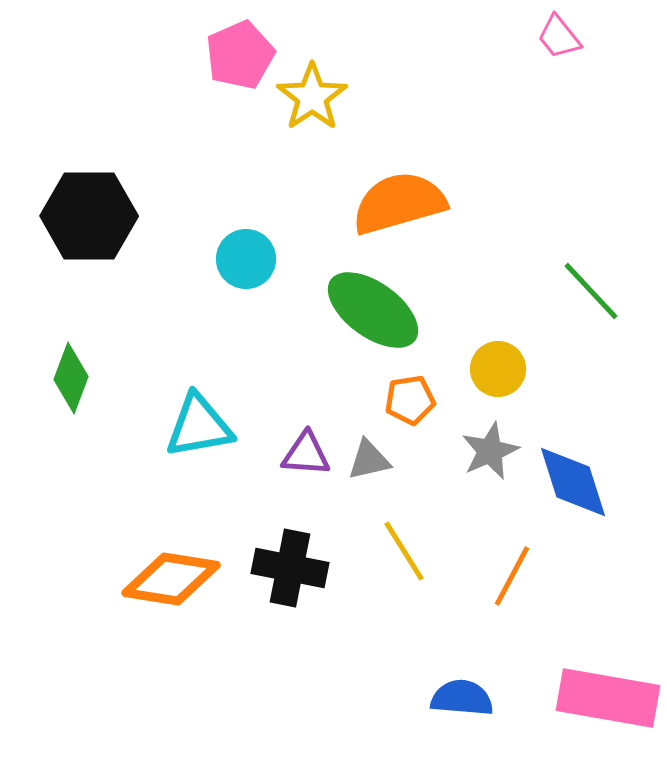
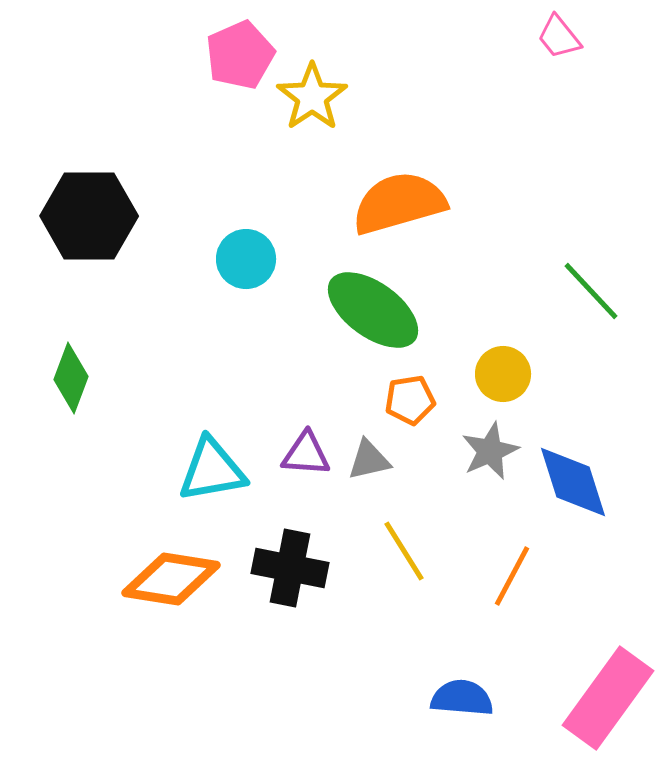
yellow circle: moved 5 px right, 5 px down
cyan triangle: moved 13 px right, 44 px down
pink rectangle: rotated 64 degrees counterclockwise
